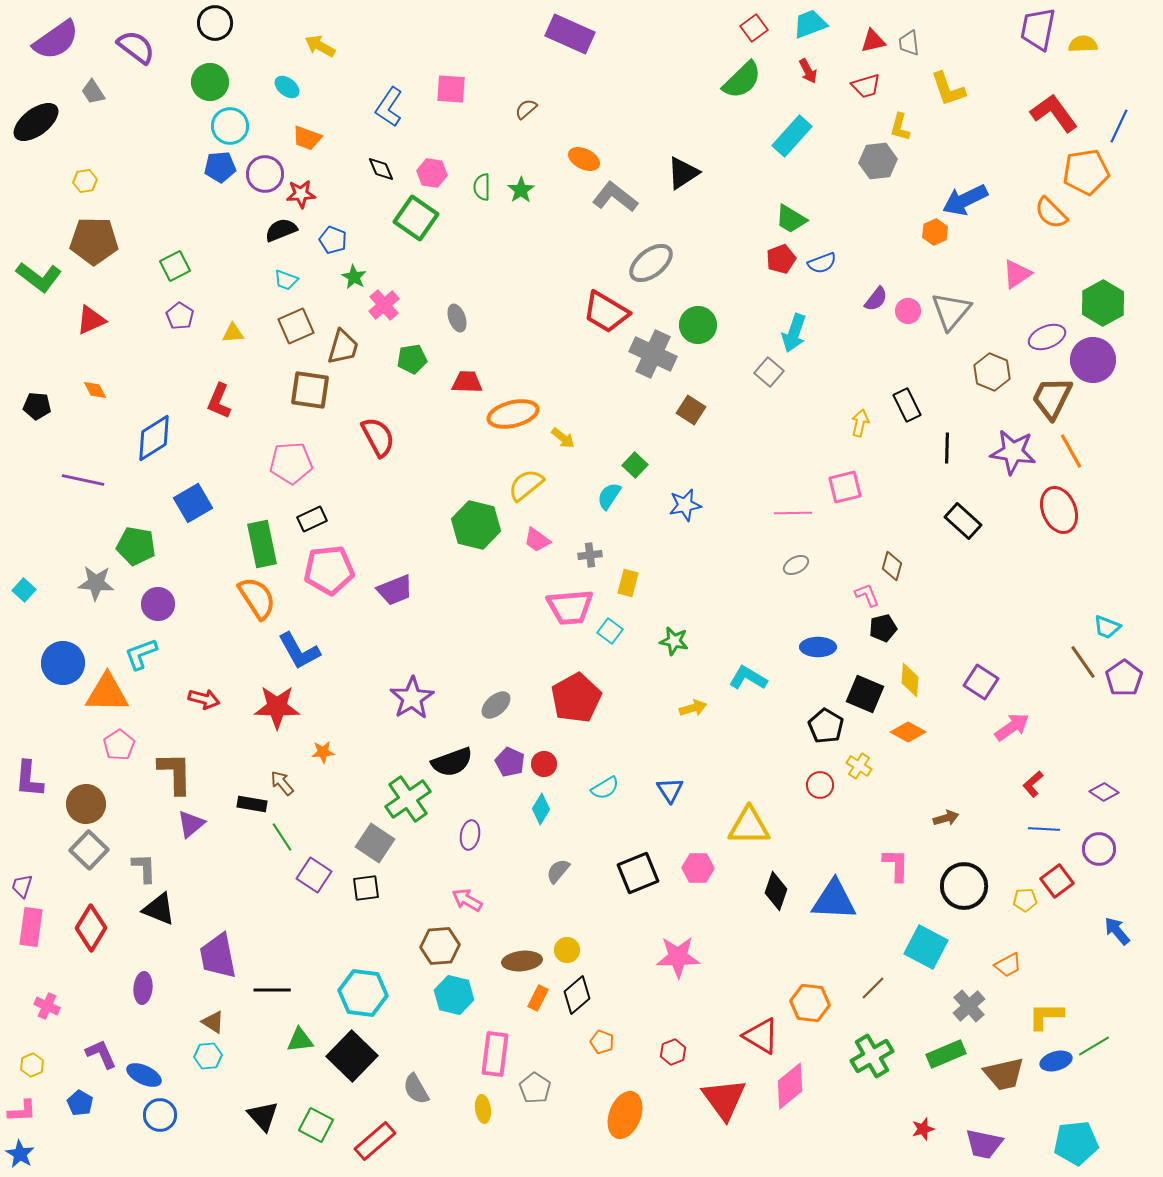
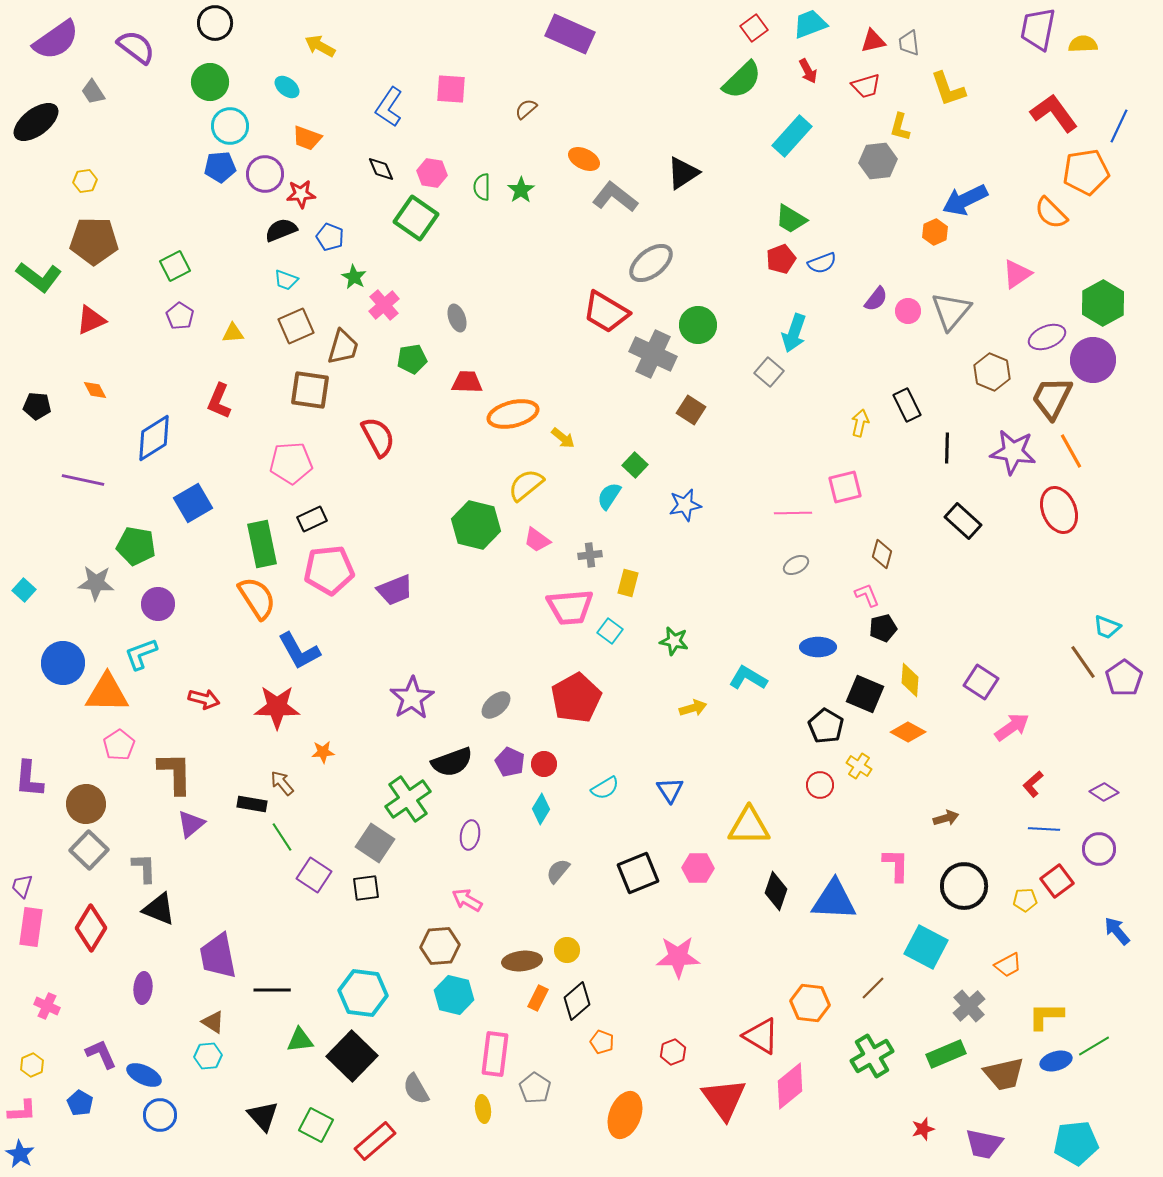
blue pentagon at (333, 240): moved 3 px left, 3 px up
brown diamond at (892, 566): moved 10 px left, 12 px up
black diamond at (577, 995): moved 6 px down
